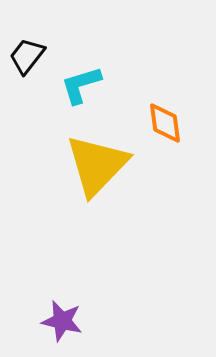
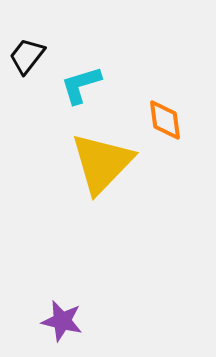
orange diamond: moved 3 px up
yellow triangle: moved 5 px right, 2 px up
